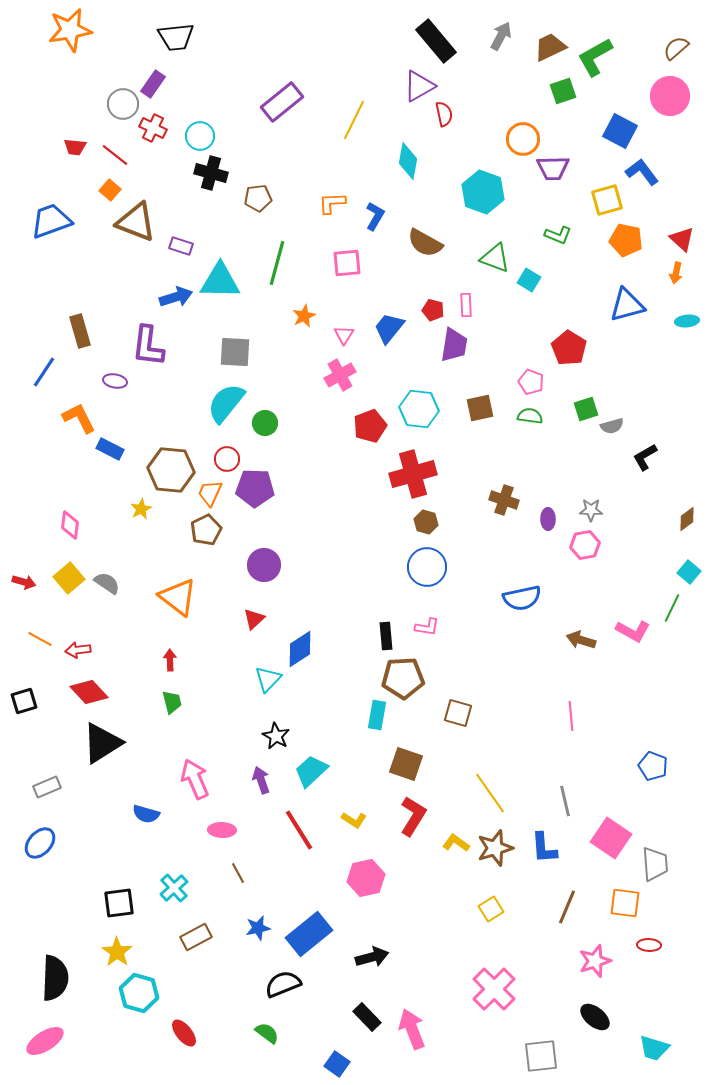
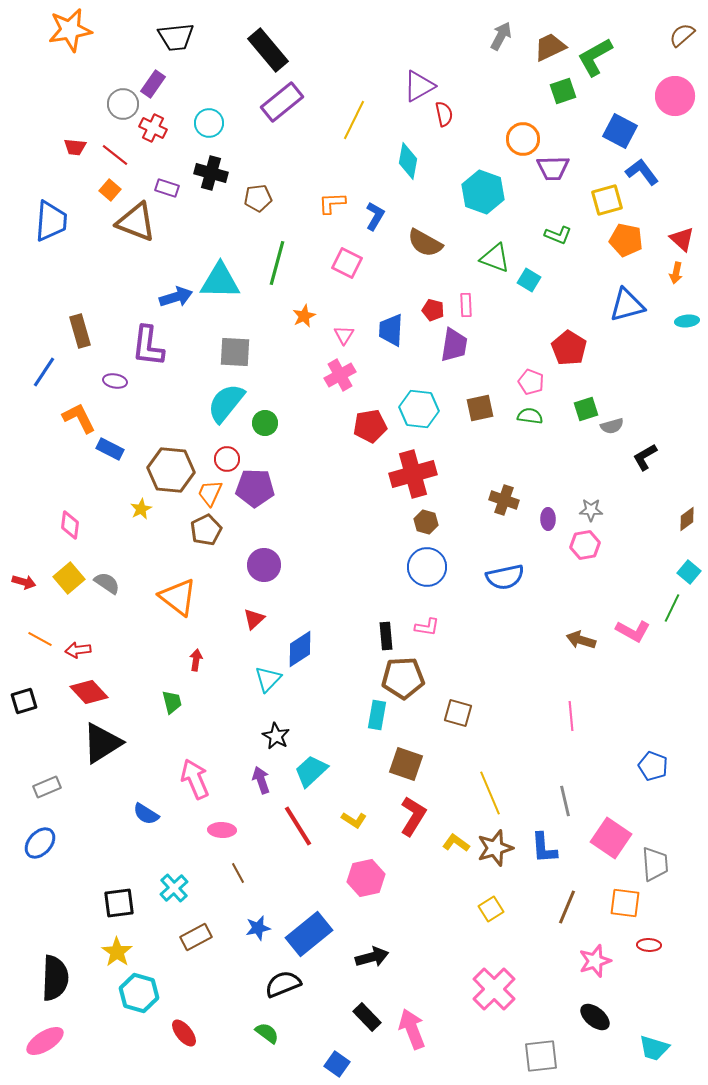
black rectangle at (436, 41): moved 168 px left, 9 px down
brown semicircle at (676, 48): moved 6 px right, 13 px up
pink circle at (670, 96): moved 5 px right
cyan circle at (200, 136): moved 9 px right, 13 px up
blue trapezoid at (51, 221): rotated 114 degrees clockwise
purple rectangle at (181, 246): moved 14 px left, 58 px up
pink square at (347, 263): rotated 32 degrees clockwise
blue trapezoid at (389, 328): moved 2 px right, 2 px down; rotated 36 degrees counterclockwise
red pentagon at (370, 426): rotated 12 degrees clockwise
blue semicircle at (522, 598): moved 17 px left, 21 px up
red arrow at (170, 660): moved 26 px right; rotated 10 degrees clockwise
yellow line at (490, 793): rotated 12 degrees clockwise
blue semicircle at (146, 814): rotated 16 degrees clockwise
red line at (299, 830): moved 1 px left, 4 px up
